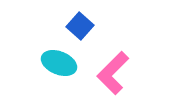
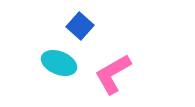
pink L-shape: moved 1 px down; rotated 15 degrees clockwise
